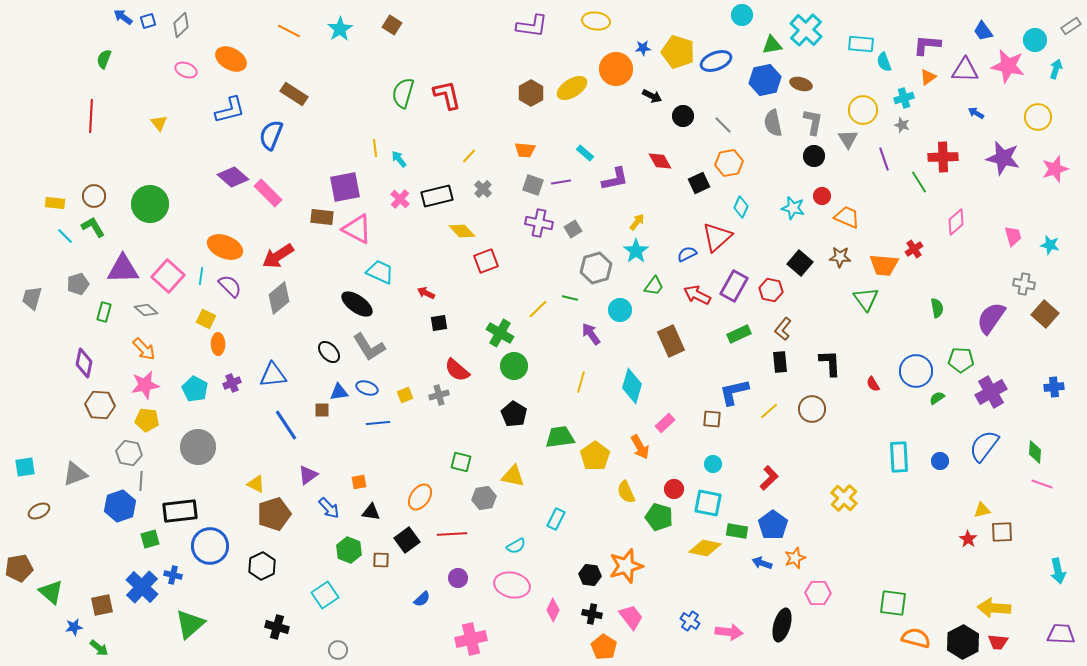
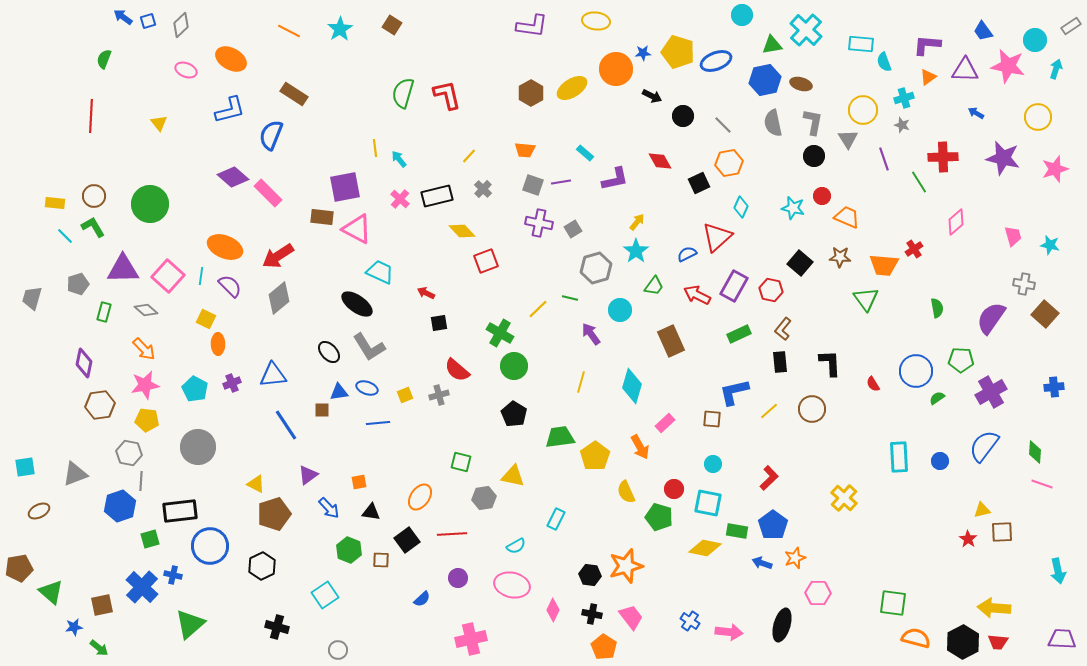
blue star at (643, 48): moved 5 px down
brown hexagon at (100, 405): rotated 12 degrees counterclockwise
purple trapezoid at (1061, 634): moved 1 px right, 5 px down
